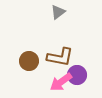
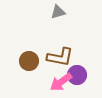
gray triangle: rotated 21 degrees clockwise
